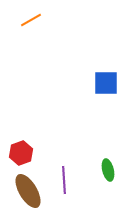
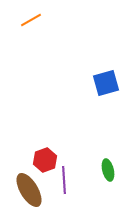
blue square: rotated 16 degrees counterclockwise
red hexagon: moved 24 px right, 7 px down
brown ellipse: moved 1 px right, 1 px up
